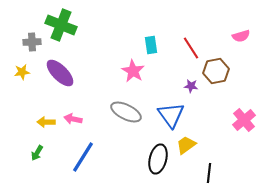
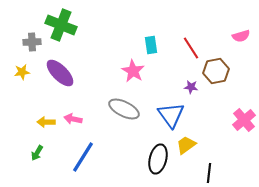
purple star: moved 1 px down
gray ellipse: moved 2 px left, 3 px up
